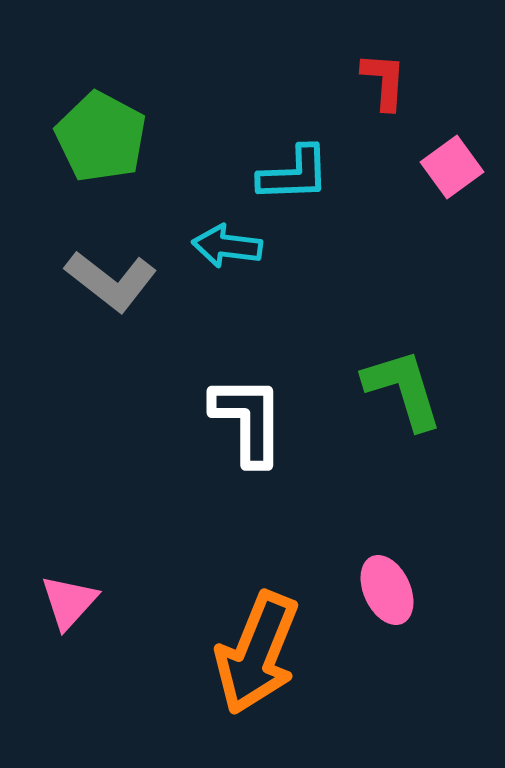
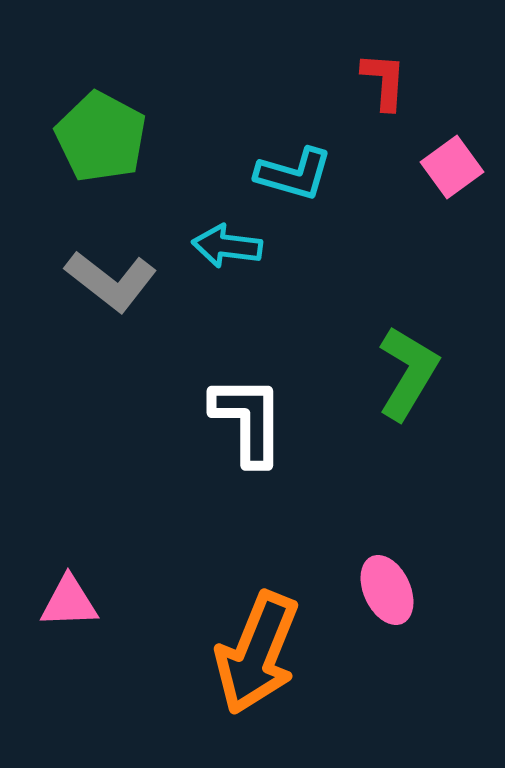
cyan L-shape: rotated 18 degrees clockwise
green L-shape: moved 5 px right, 16 px up; rotated 48 degrees clockwise
pink triangle: rotated 46 degrees clockwise
